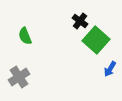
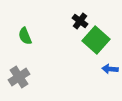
blue arrow: rotated 63 degrees clockwise
